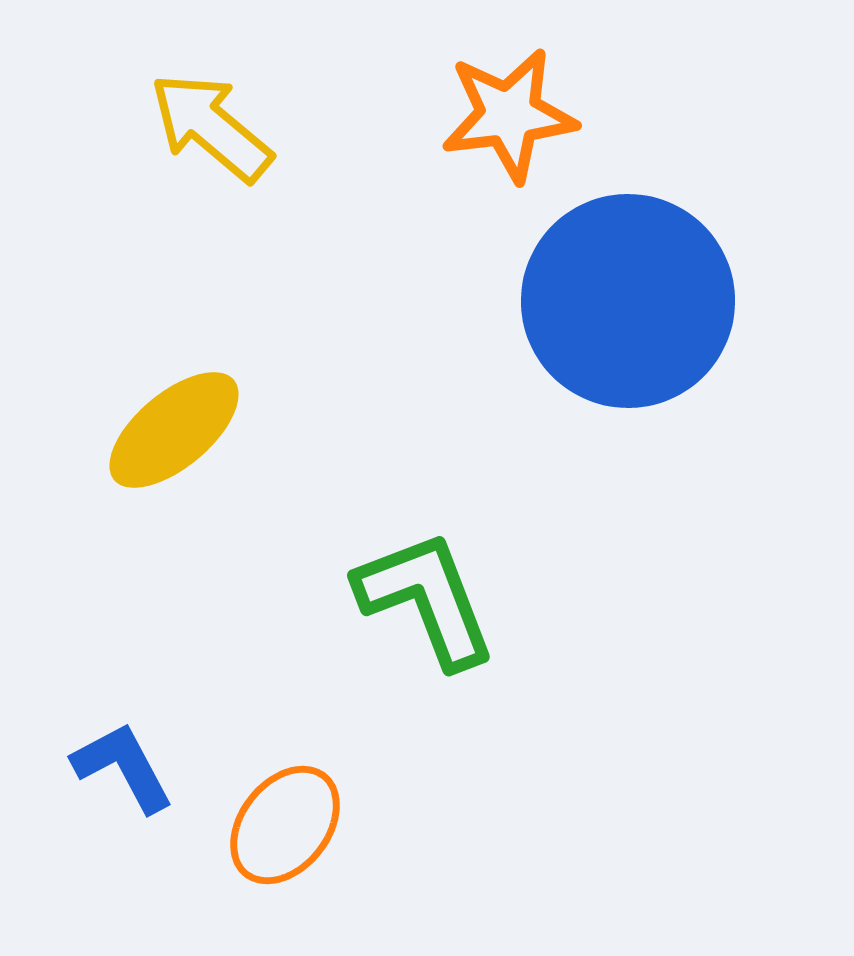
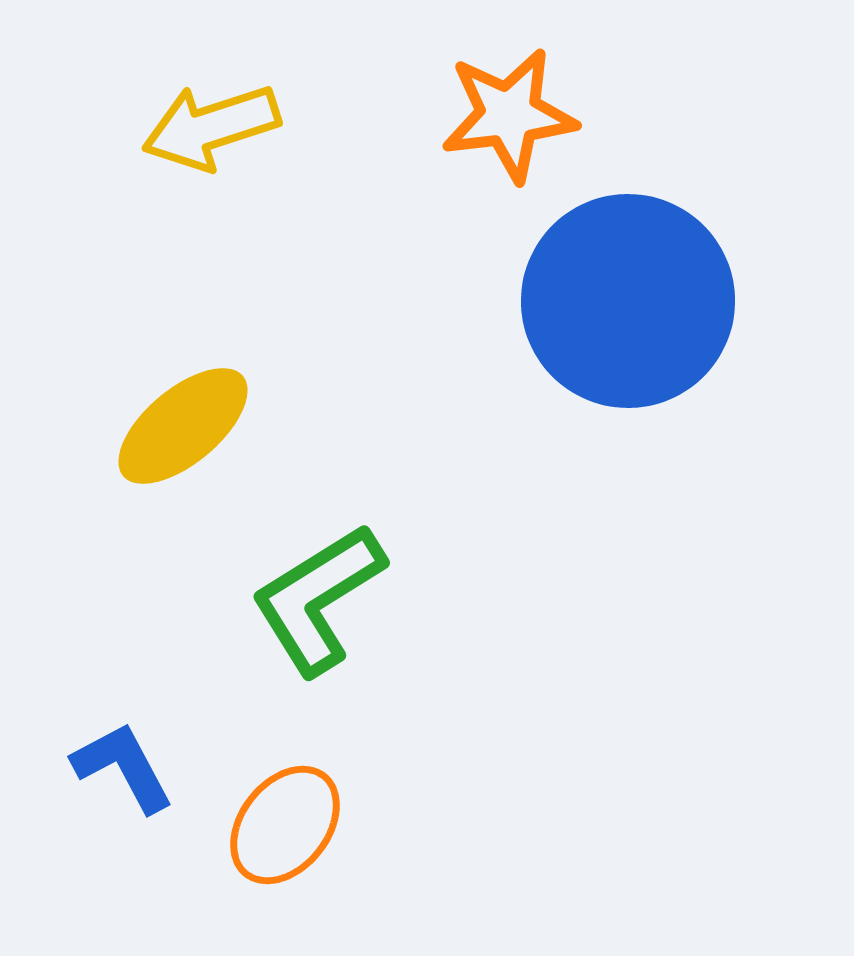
yellow arrow: rotated 58 degrees counterclockwise
yellow ellipse: moved 9 px right, 4 px up
green L-shape: moved 108 px left; rotated 101 degrees counterclockwise
